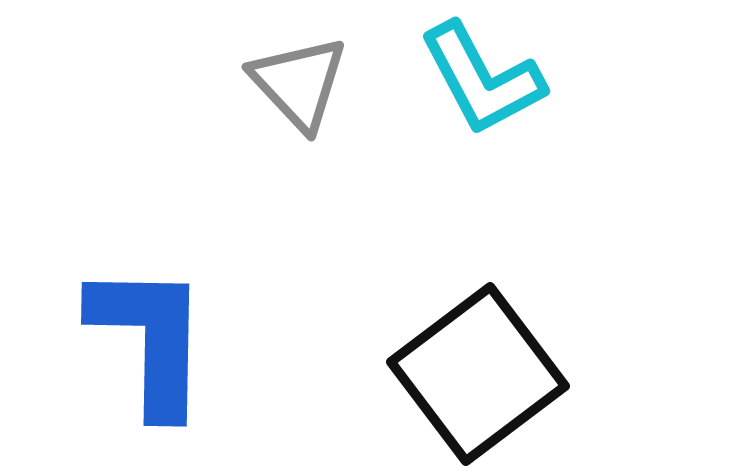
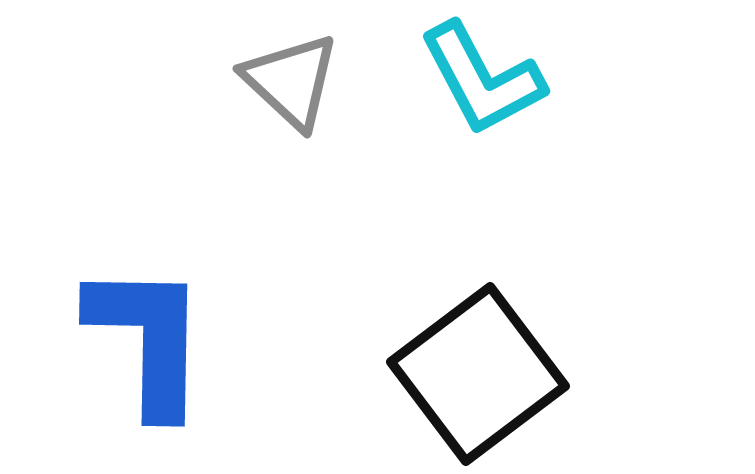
gray triangle: moved 8 px left, 2 px up; rotated 4 degrees counterclockwise
blue L-shape: moved 2 px left
